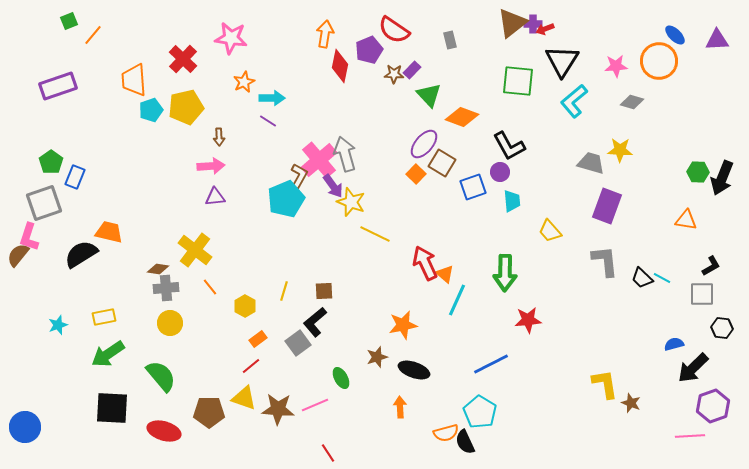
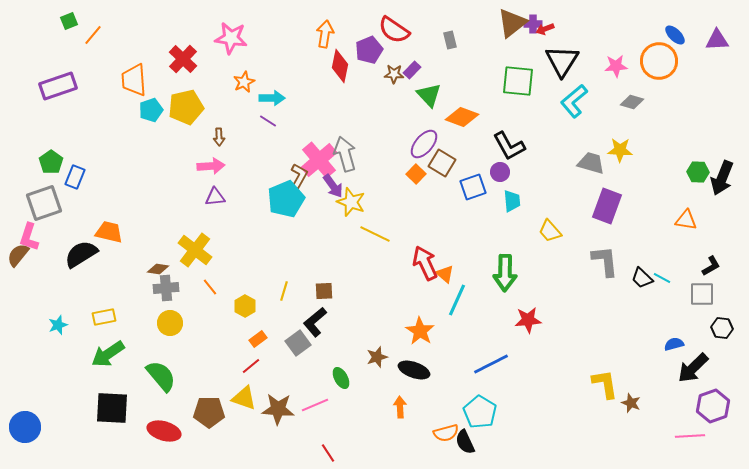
orange star at (403, 325): moved 17 px right, 6 px down; rotated 28 degrees counterclockwise
